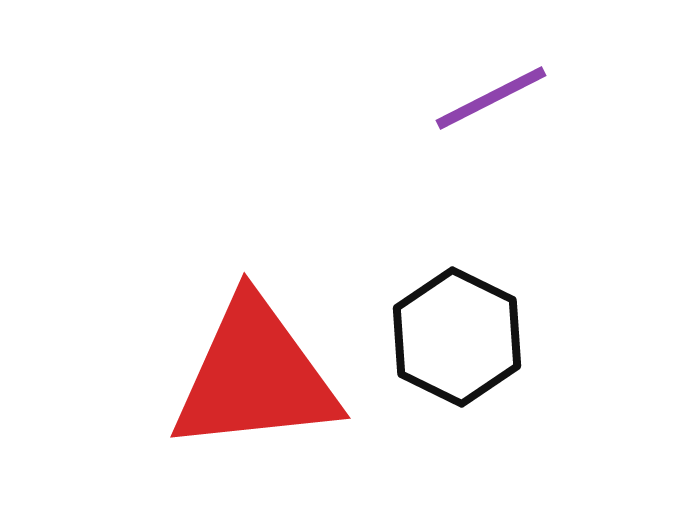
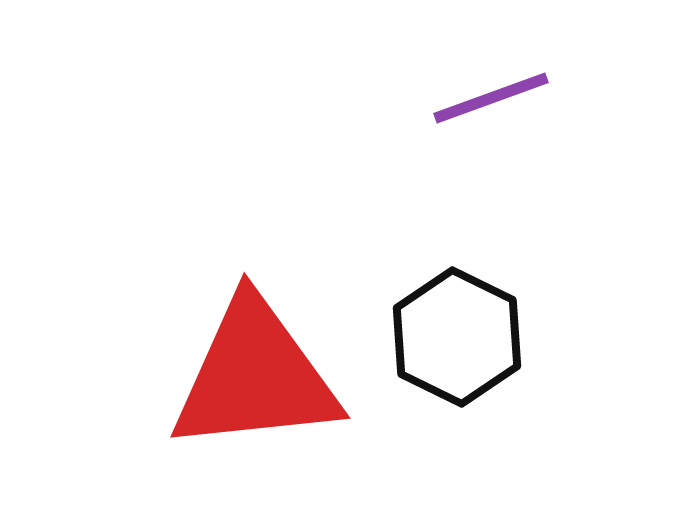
purple line: rotated 7 degrees clockwise
